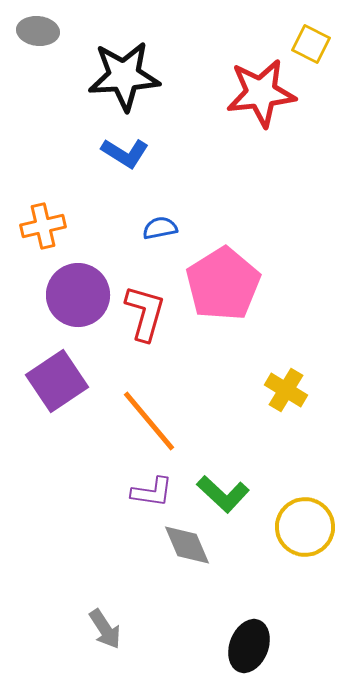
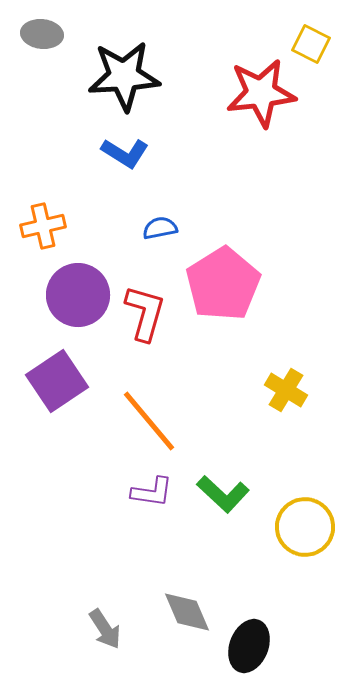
gray ellipse: moved 4 px right, 3 px down
gray diamond: moved 67 px down
